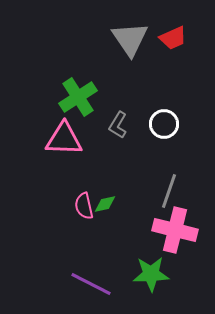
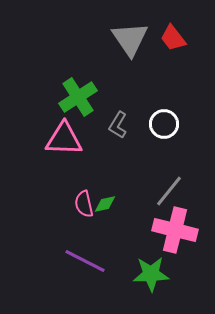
red trapezoid: rotated 76 degrees clockwise
gray line: rotated 20 degrees clockwise
pink semicircle: moved 2 px up
purple line: moved 6 px left, 23 px up
